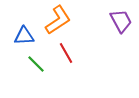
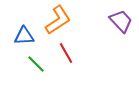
purple trapezoid: rotated 15 degrees counterclockwise
